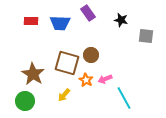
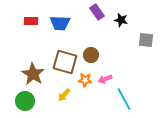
purple rectangle: moved 9 px right, 1 px up
gray square: moved 4 px down
brown square: moved 2 px left, 1 px up
orange star: moved 1 px left; rotated 24 degrees counterclockwise
cyan line: moved 1 px down
